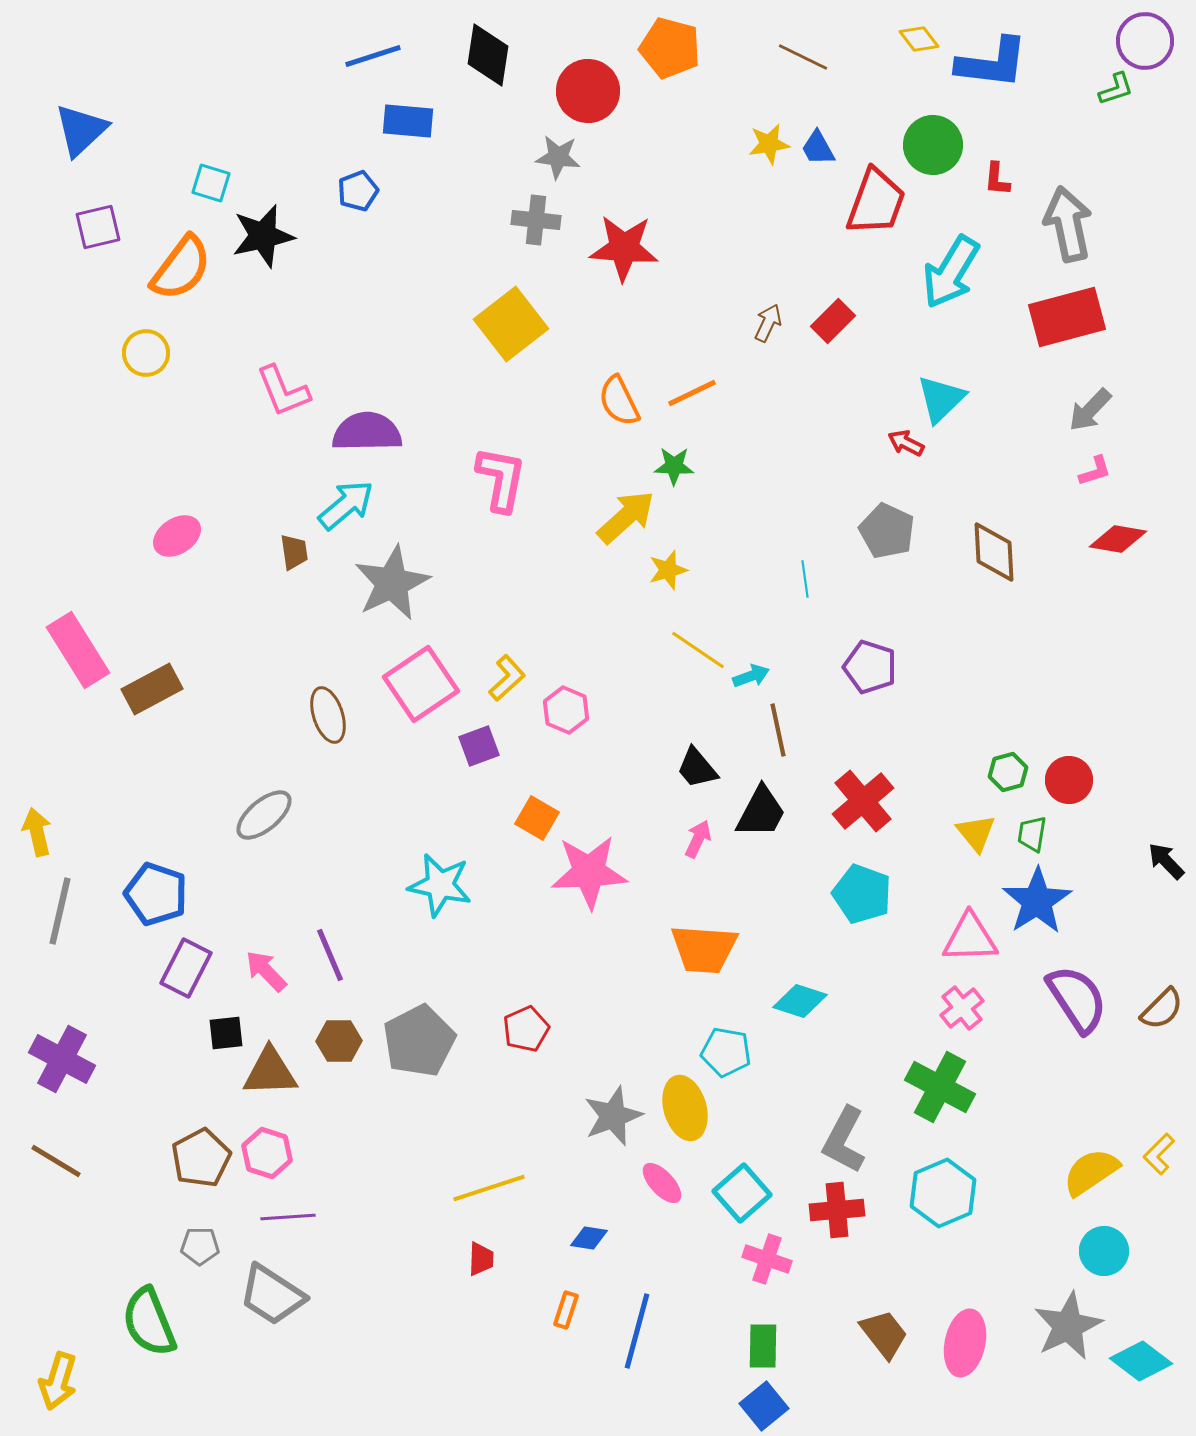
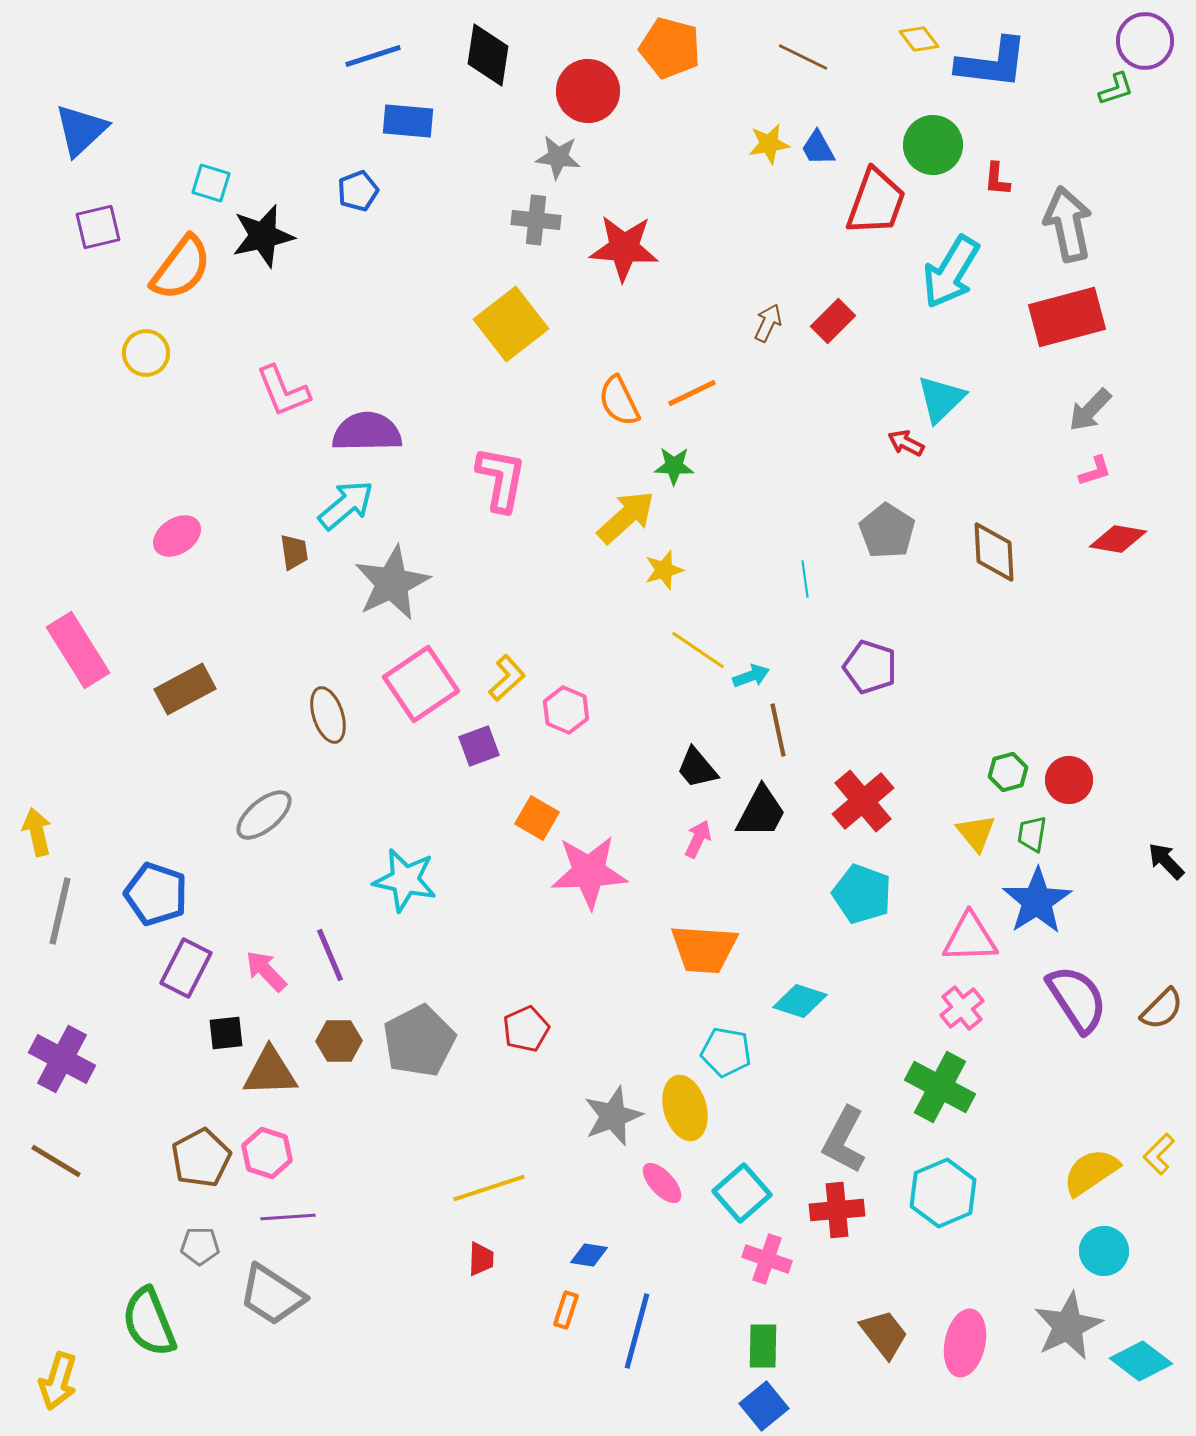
gray pentagon at (887, 531): rotated 8 degrees clockwise
yellow star at (668, 570): moved 4 px left
brown rectangle at (152, 689): moved 33 px right
cyan star at (440, 885): moved 35 px left, 5 px up
blue diamond at (589, 1238): moved 17 px down
